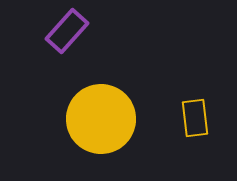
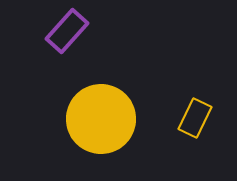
yellow rectangle: rotated 33 degrees clockwise
